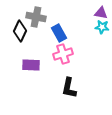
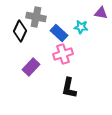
cyan star: moved 21 px left
blue rectangle: rotated 18 degrees counterclockwise
purple rectangle: moved 2 px down; rotated 48 degrees counterclockwise
